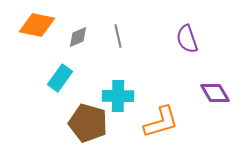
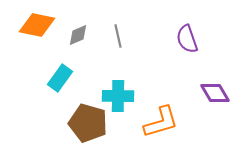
gray diamond: moved 2 px up
